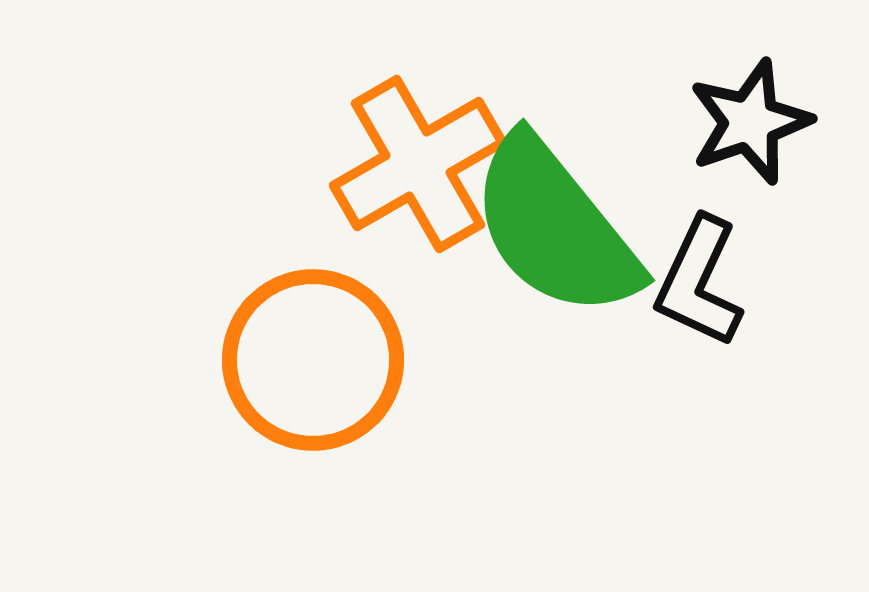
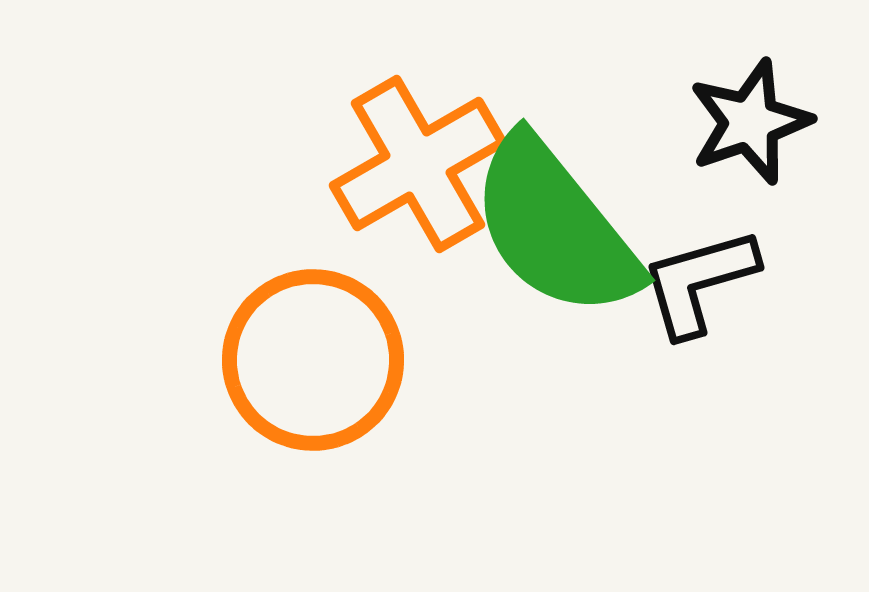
black L-shape: rotated 49 degrees clockwise
